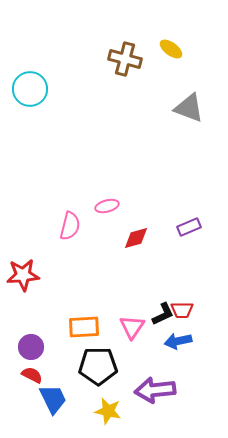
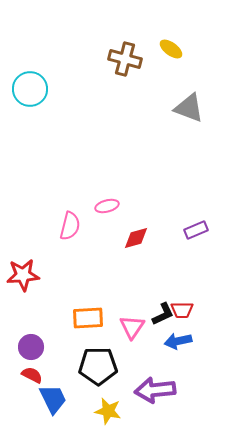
purple rectangle: moved 7 px right, 3 px down
orange rectangle: moved 4 px right, 9 px up
